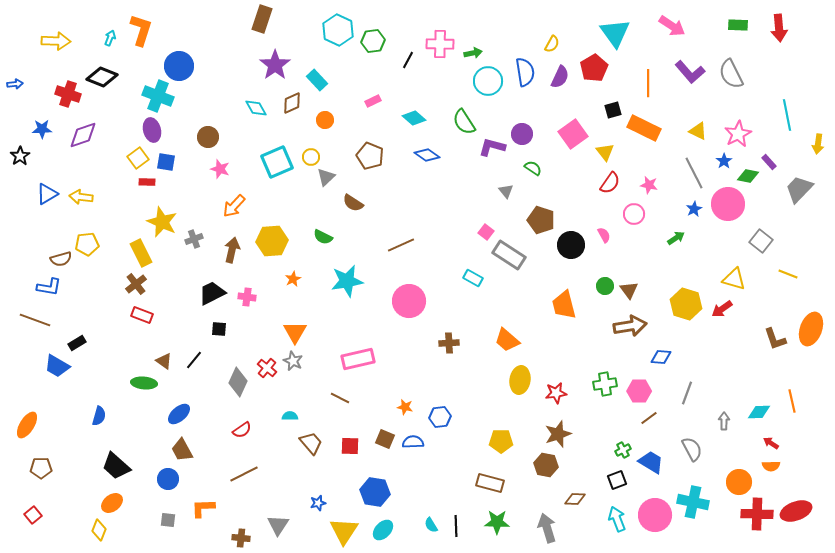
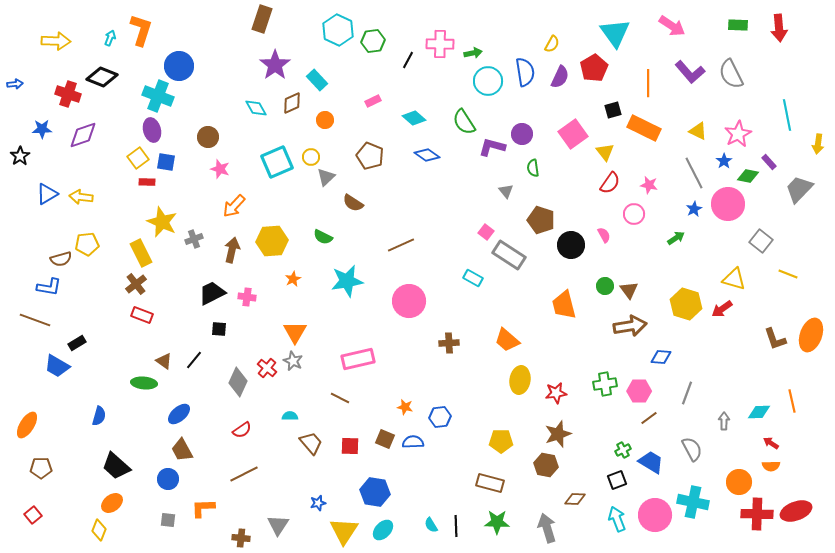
green semicircle at (533, 168): rotated 132 degrees counterclockwise
orange ellipse at (811, 329): moved 6 px down
